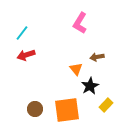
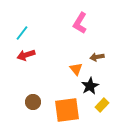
yellow rectangle: moved 4 px left
brown circle: moved 2 px left, 7 px up
